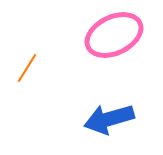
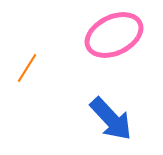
blue arrow: moved 2 px right; rotated 117 degrees counterclockwise
